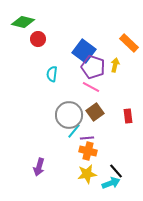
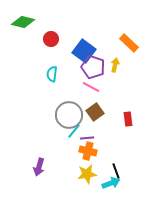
red circle: moved 13 px right
red rectangle: moved 3 px down
black line: rotated 21 degrees clockwise
